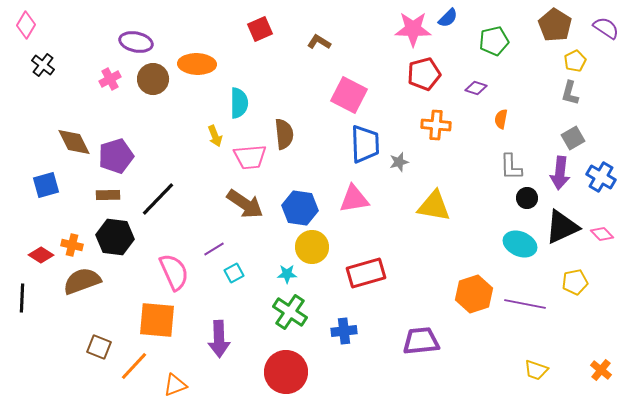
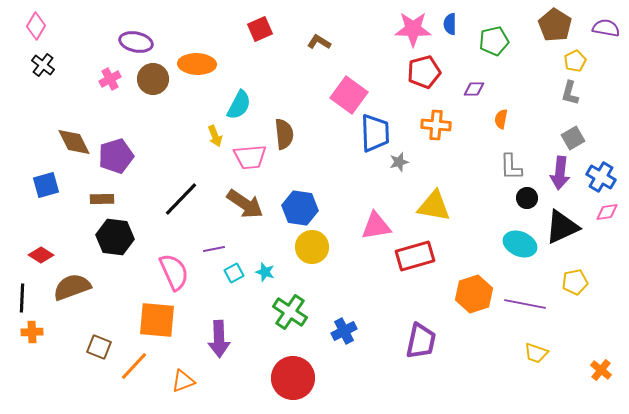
blue semicircle at (448, 18): moved 2 px right, 6 px down; rotated 135 degrees clockwise
pink diamond at (26, 25): moved 10 px right, 1 px down
purple semicircle at (606, 28): rotated 24 degrees counterclockwise
red pentagon at (424, 74): moved 2 px up
purple diamond at (476, 88): moved 2 px left, 1 px down; rotated 20 degrees counterclockwise
pink square at (349, 95): rotated 9 degrees clockwise
cyan semicircle at (239, 103): moved 2 px down; rotated 28 degrees clockwise
blue trapezoid at (365, 144): moved 10 px right, 11 px up
brown rectangle at (108, 195): moved 6 px left, 4 px down
black line at (158, 199): moved 23 px right
pink triangle at (354, 199): moved 22 px right, 27 px down
pink diamond at (602, 234): moved 5 px right, 22 px up; rotated 55 degrees counterclockwise
orange cross at (72, 245): moved 40 px left, 87 px down; rotated 15 degrees counterclockwise
purple line at (214, 249): rotated 20 degrees clockwise
red rectangle at (366, 273): moved 49 px right, 17 px up
cyan star at (287, 274): moved 22 px left, 2 px up; rotated 18 degrees clockwise
brown semicircle at (82, 281): moved 10 px left, 6 px down
blue cross at (344, 331): rotated 20 degrees counterclockwise
purple trapezoid at (421, 341): rotated 108 degrees clockwise
yellow trapezoid at (536, 370): moved 17 px up
red circle at (286, 372): moved 7 px right, 6 px down
orange triangle at (175, 385): moved 8 px right, 4 px up
